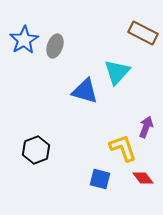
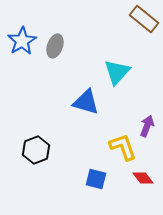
brown rectangle: moved 1 px right, 14 px up; rotated 12 degrees clockwise
blue star: moved 2 px left, 1 px down
blue triangle: moved 1 px right, 11 px down
purple arrow: moved 1 px right, 1 px up
yellow L-shape: moved 1 px up
blue square: moved 4 px left
